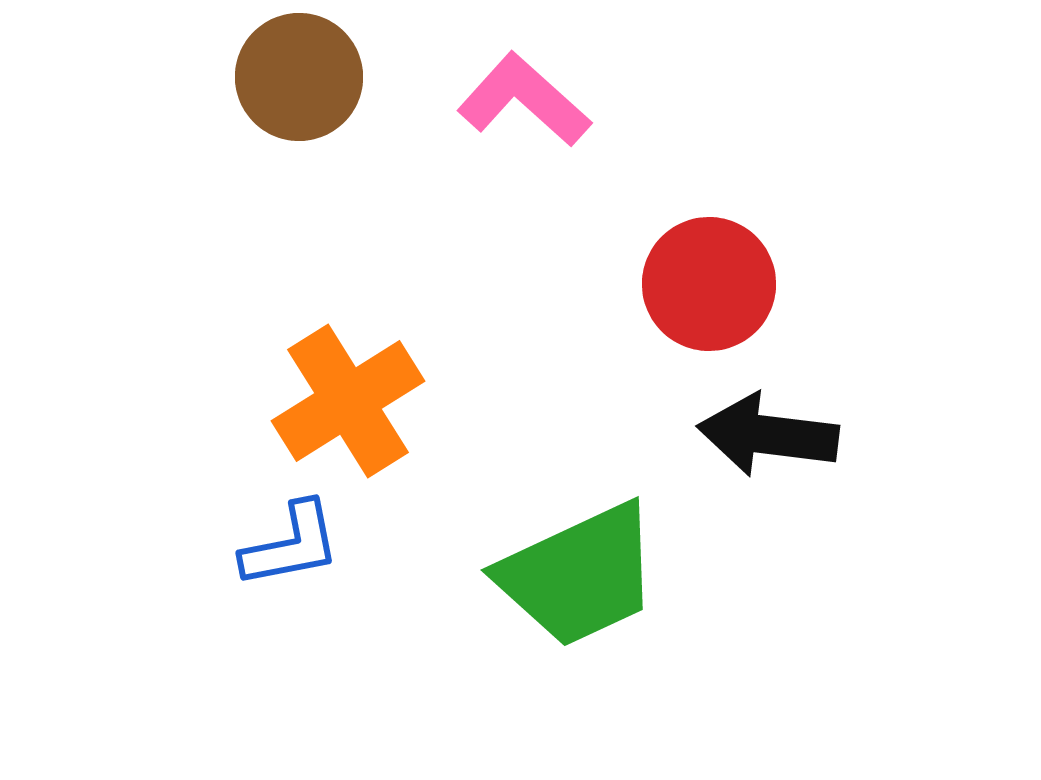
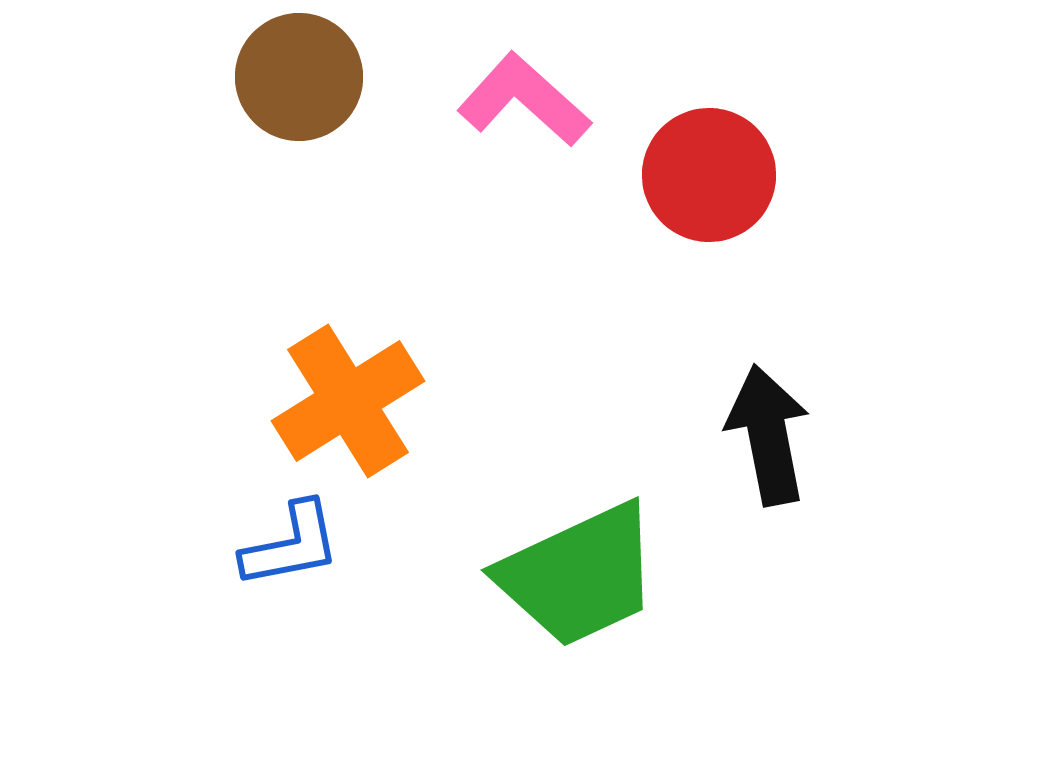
red circle: moved 109 px up
black arrow: rotated 72 degrees clockwise
